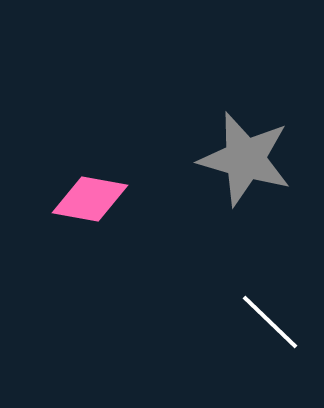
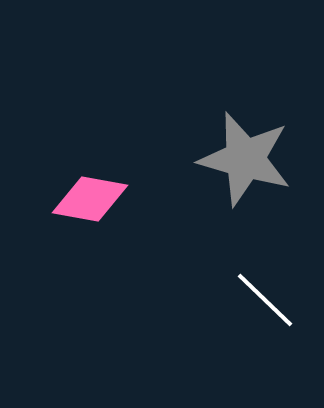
white line: moved 5 px left, 22 px up
